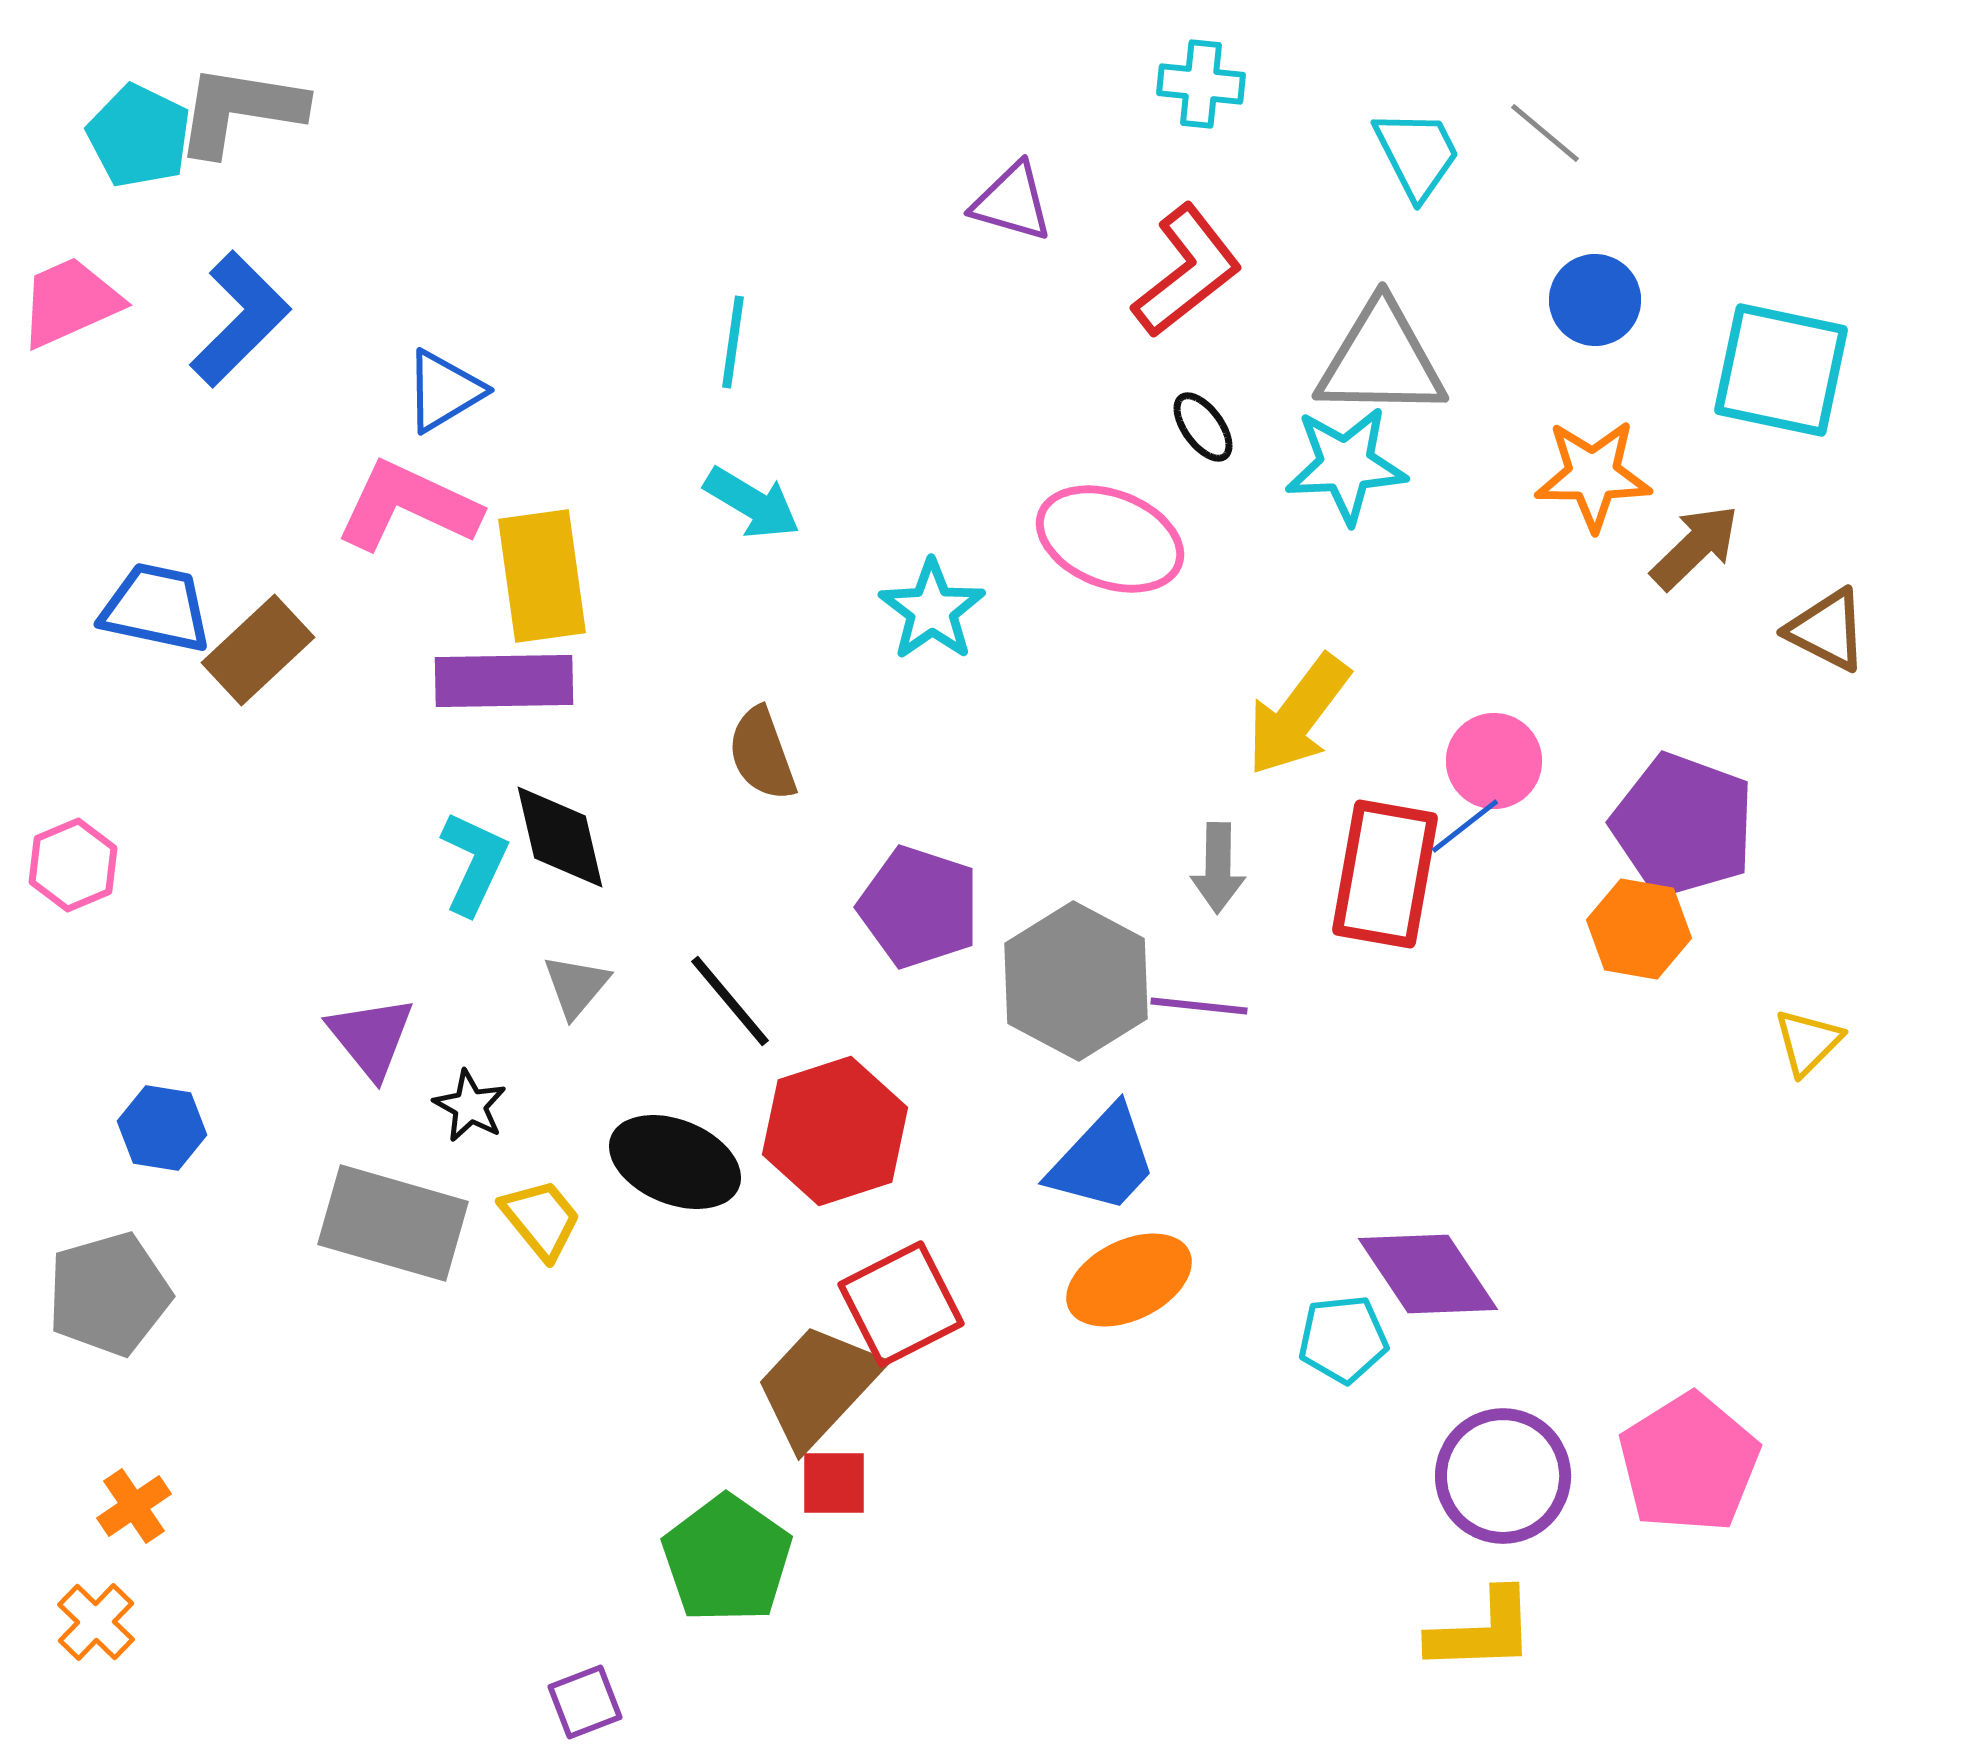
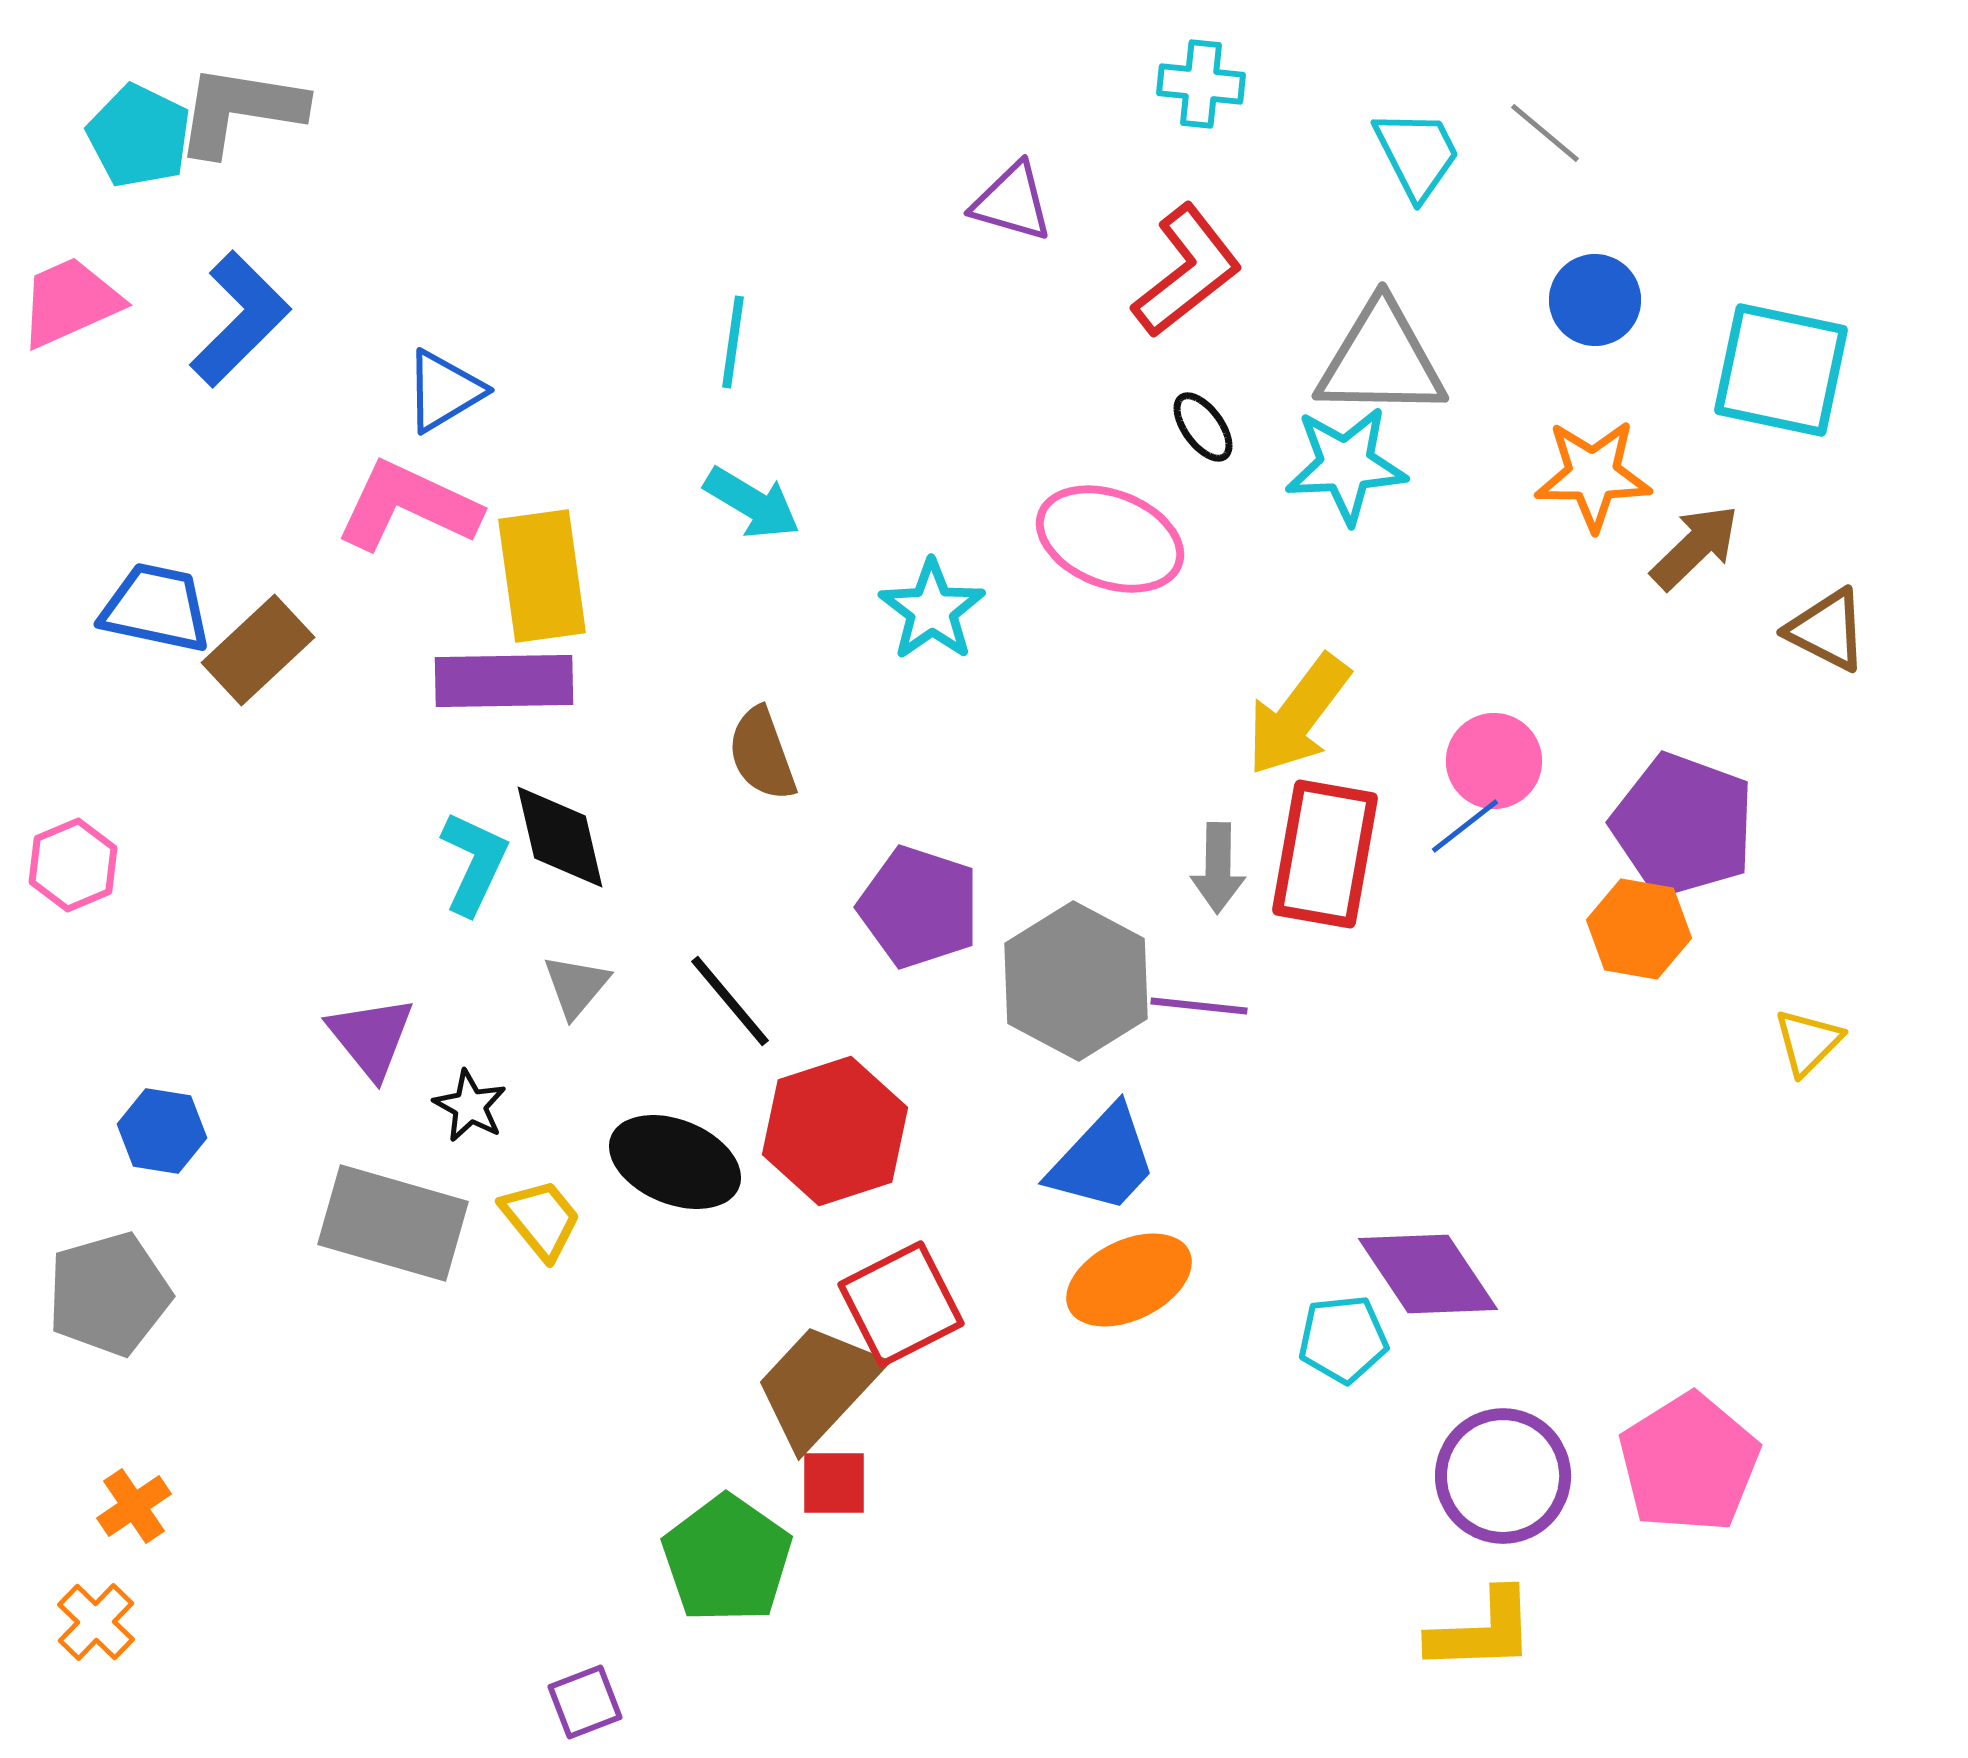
red rectangle at (1385, 874): moved 60 px left, 20 px up
blue hexagon at (162, 1128): moved 3 px down
